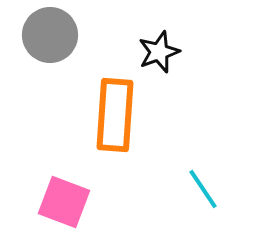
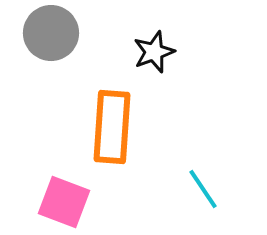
gray circle: moved 1 px right, 2 px up
black star: moved 5 px left
orange rectangle: moved 3 px left, 12 px down
